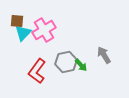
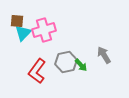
pink cross: rotated 15 degrees clockwise
